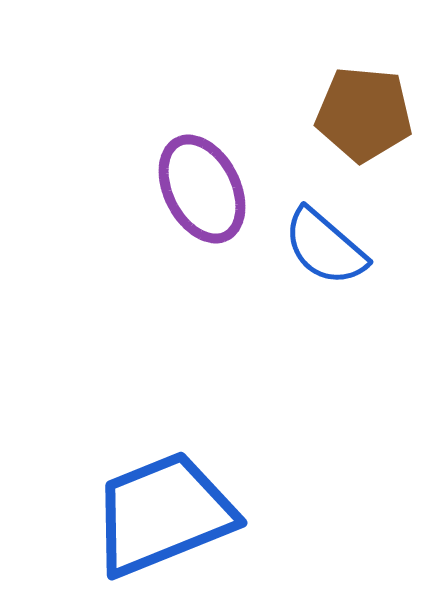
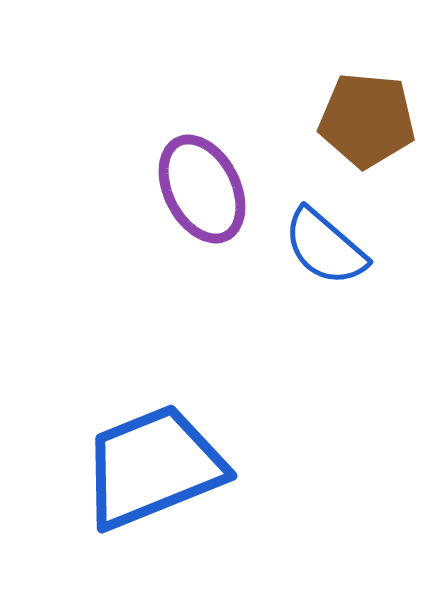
brown pentagon: moved 3 px right, 6 px down
blue trapezoid: moved 10 px left, 47 px up
